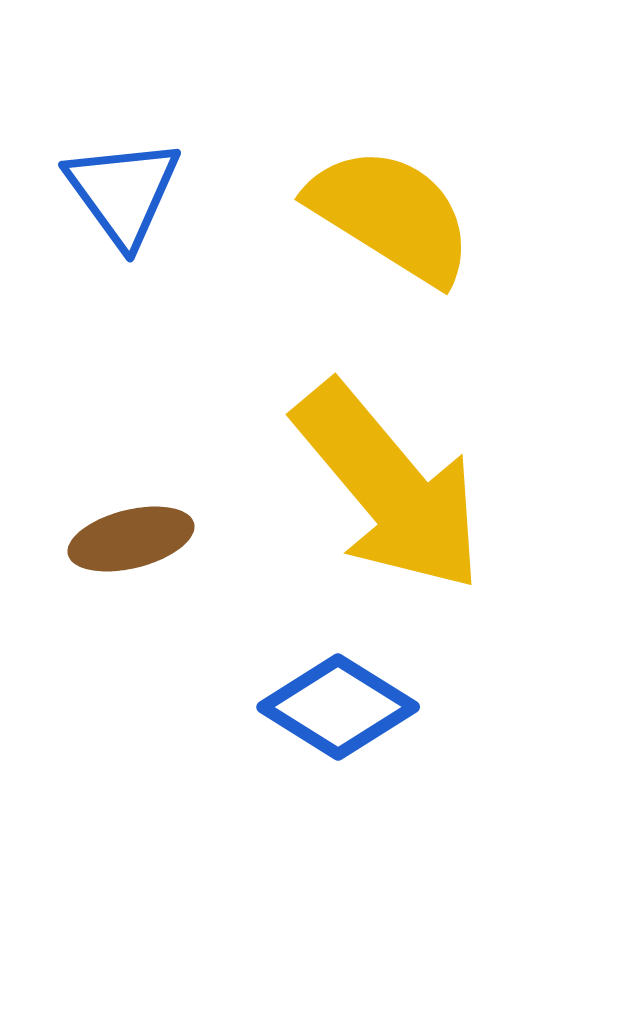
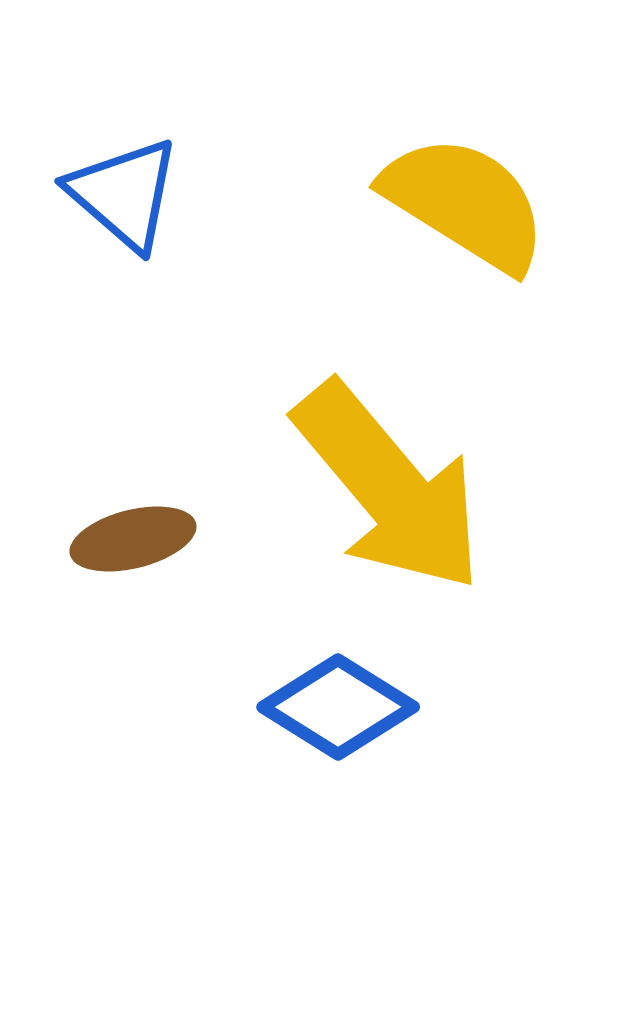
blue triangle: moved 1 px right, 2 px down; rotated 13 degrees counterclockwise
yellow semicircle: moved 74 px right, 12 px up
brown ellipse: moved 2 px right
